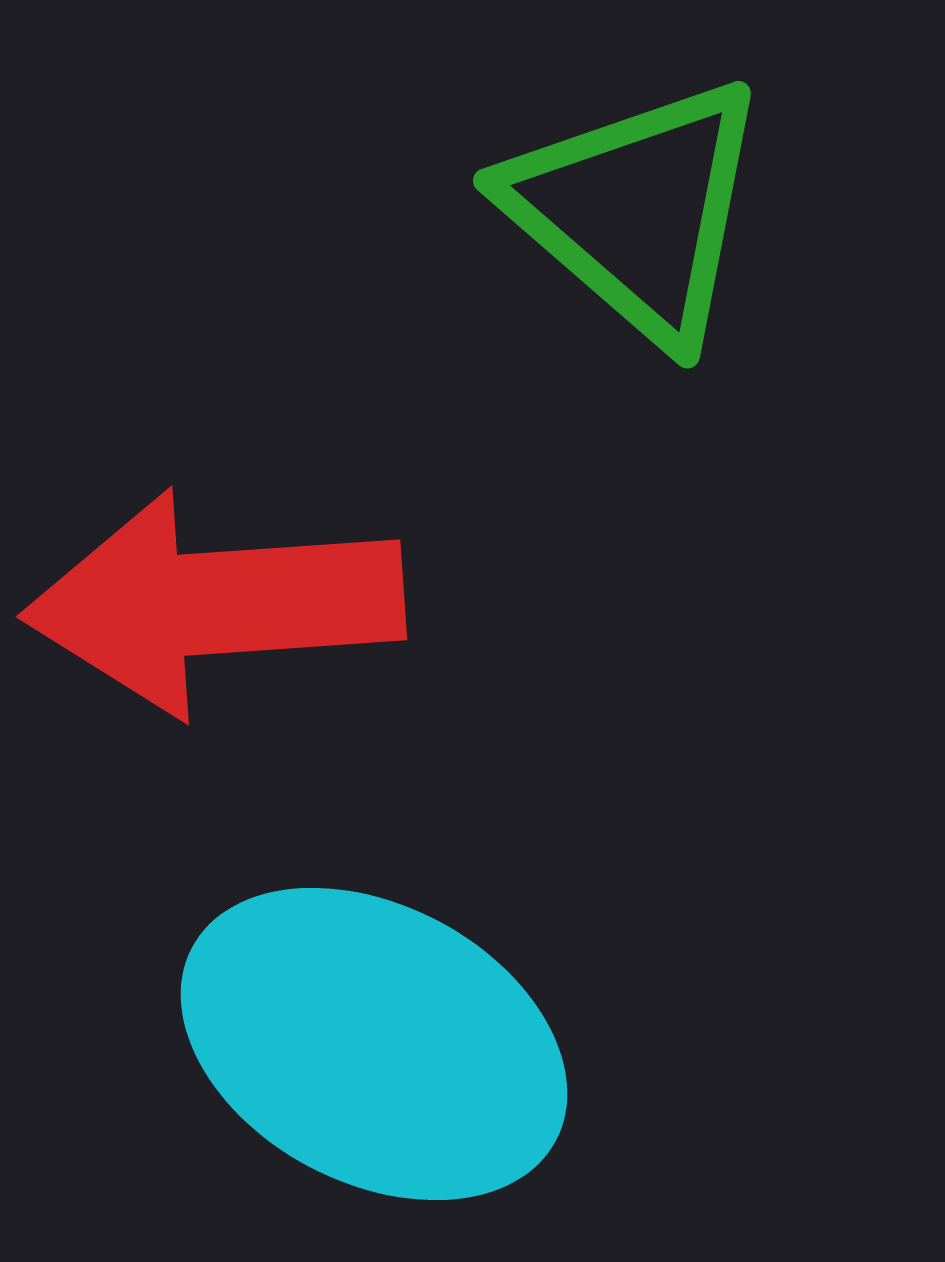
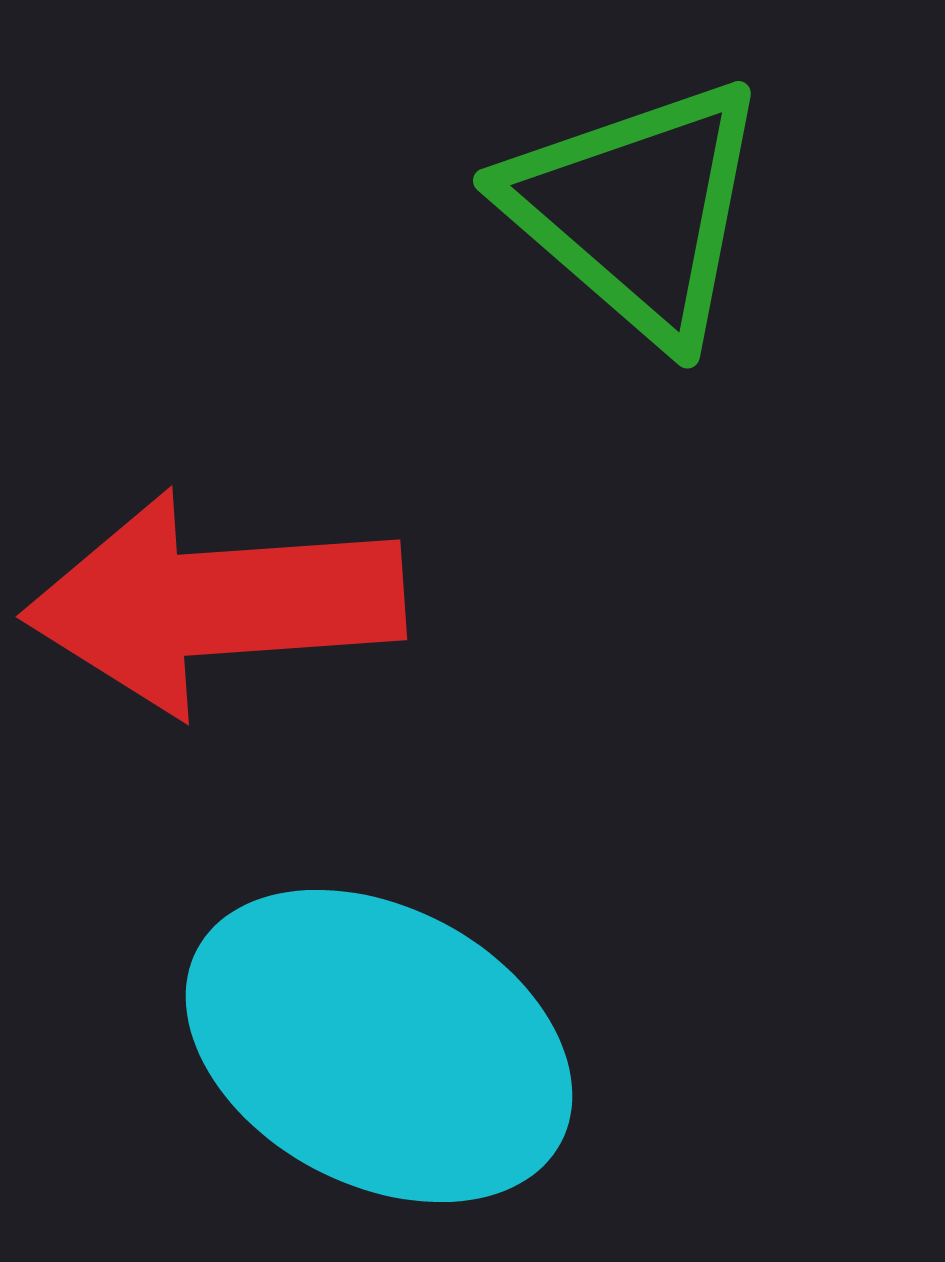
cyan ellipse: moved 5 px right, 2 px down
